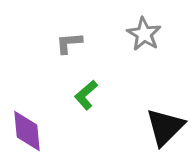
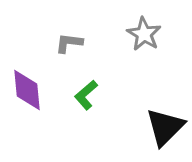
gray L-shape: rotated 12 degrees clockwise
purple diamond: moved 41 px up
